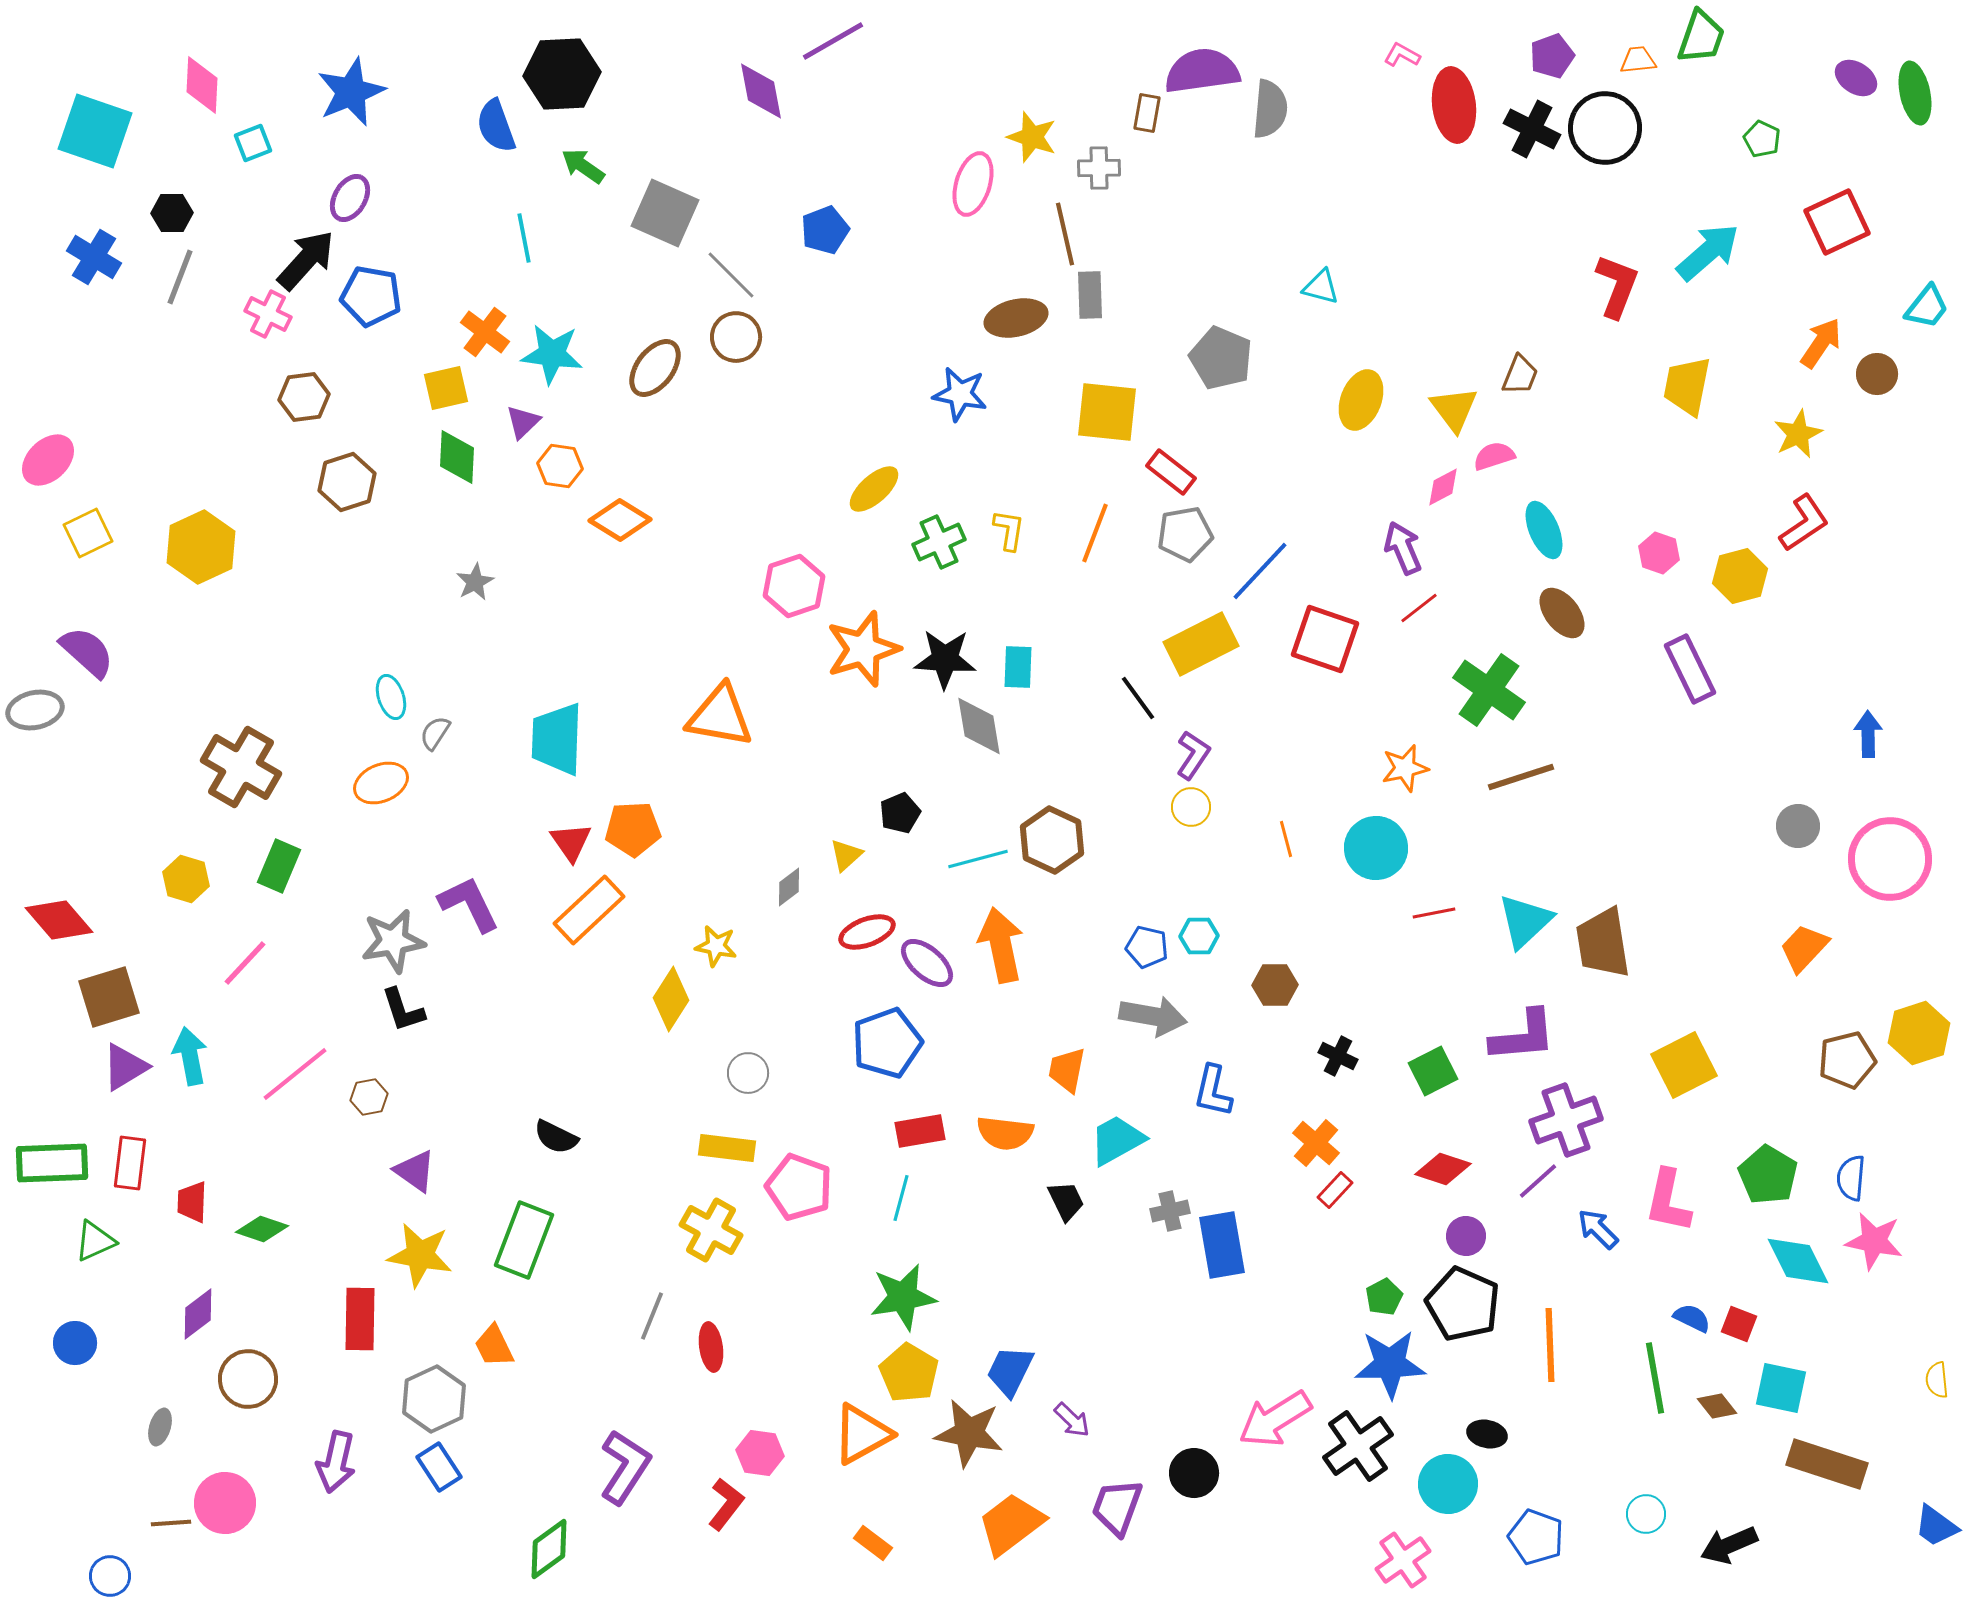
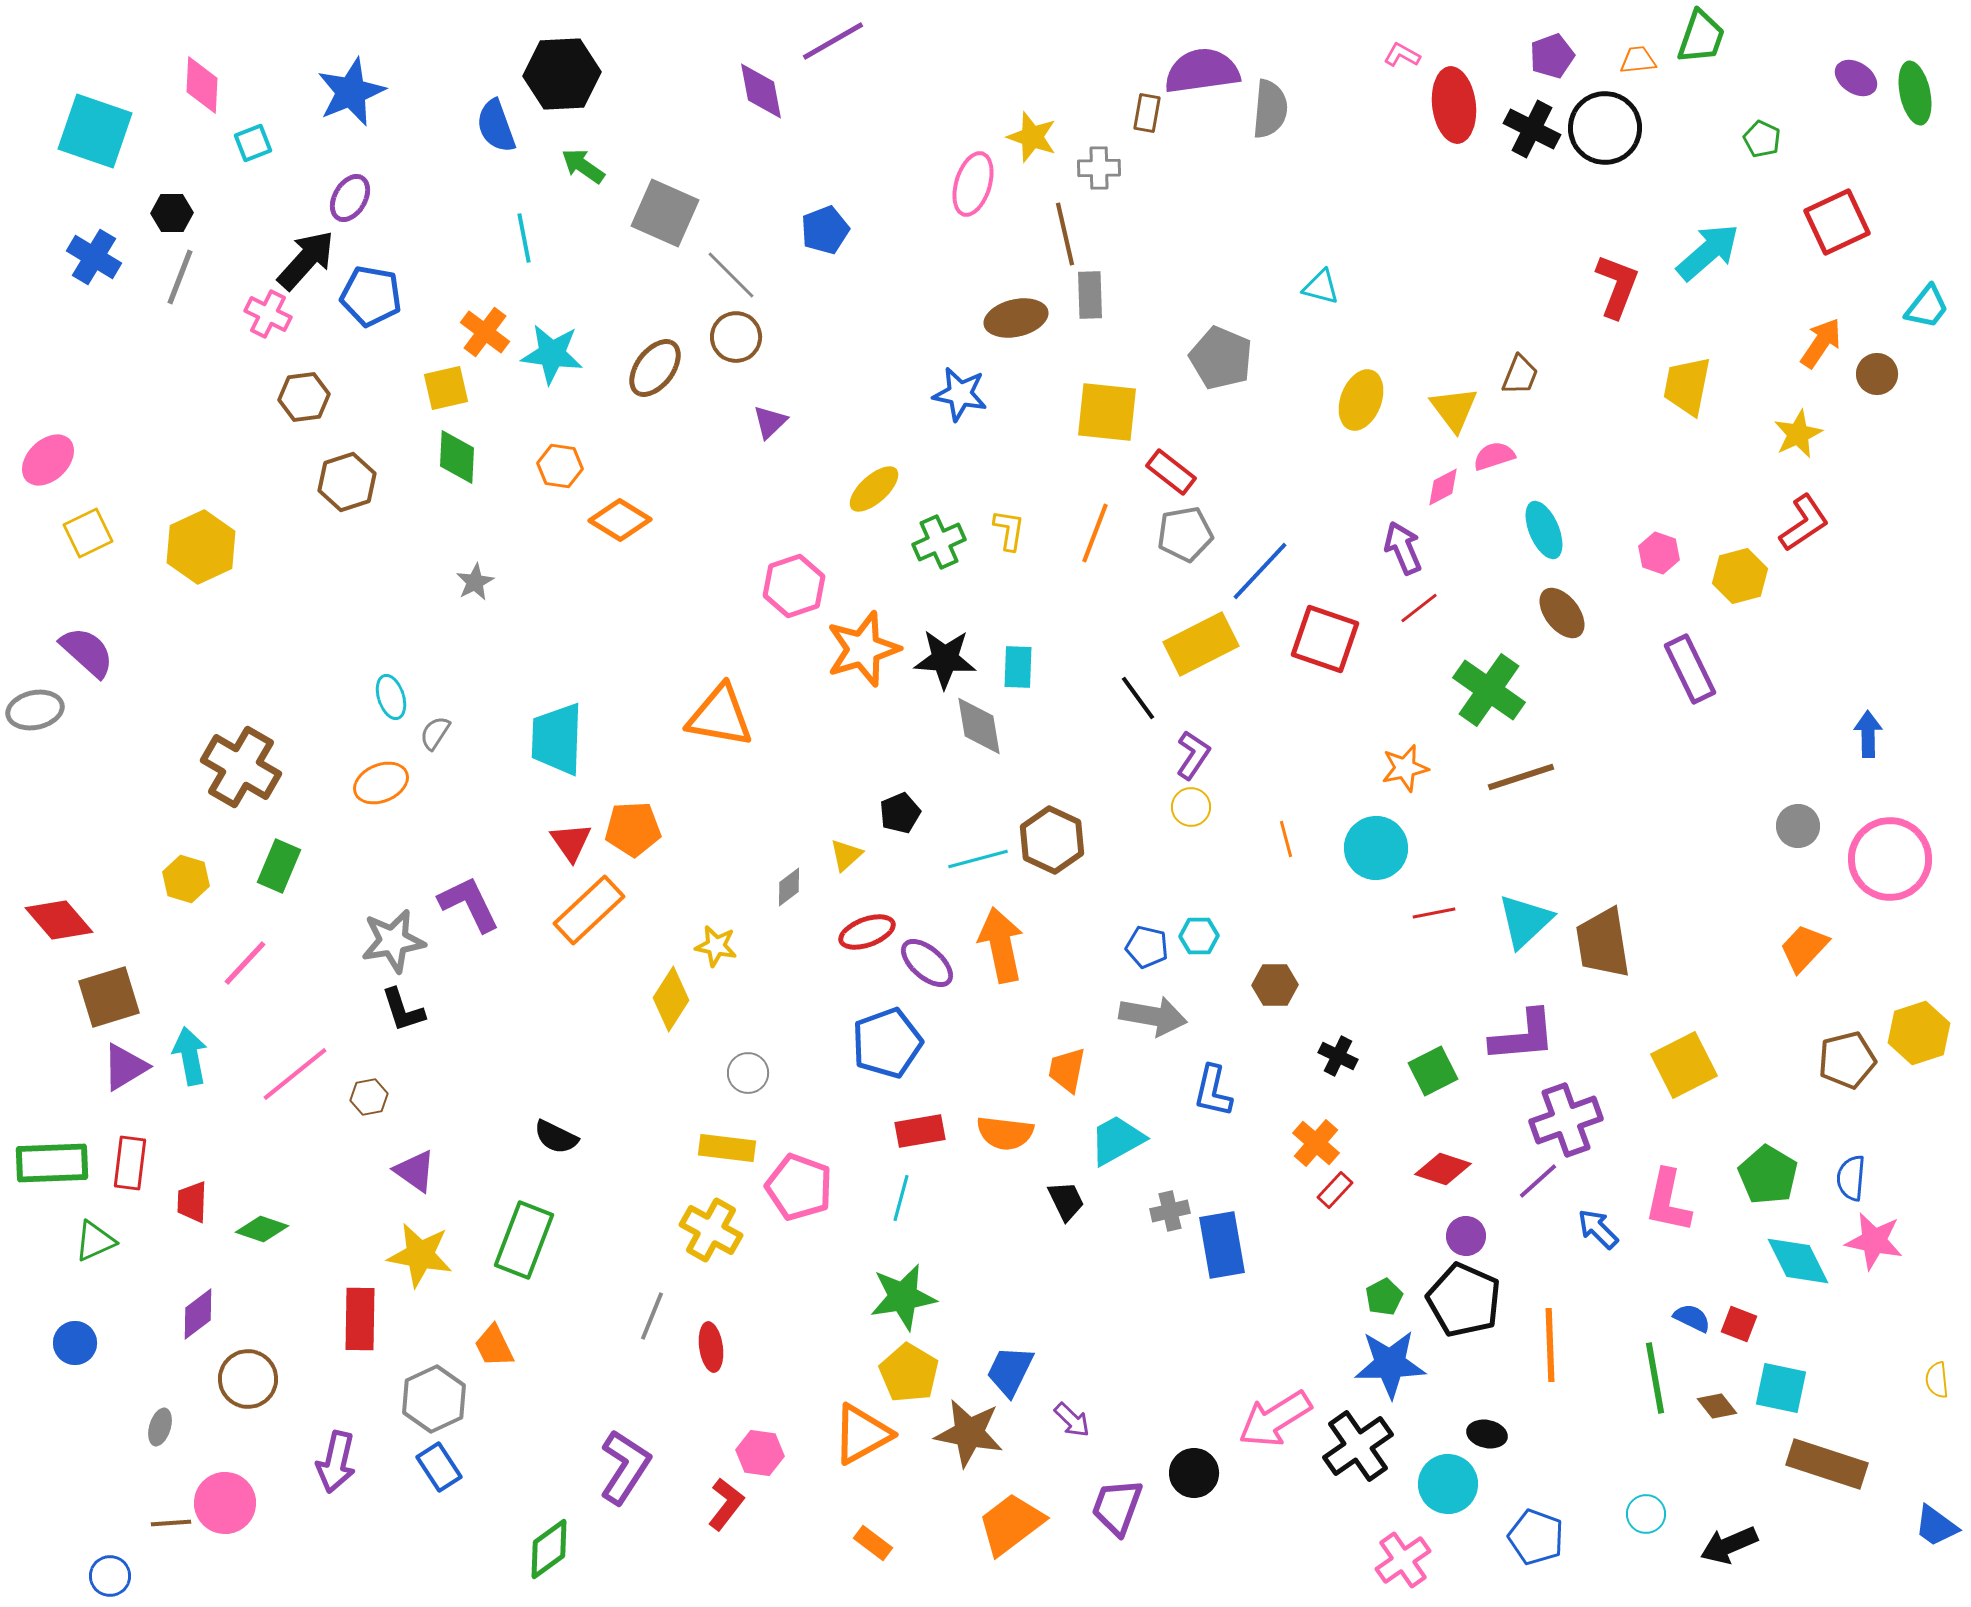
purple triangle at (523, 422): moved 247 px right
black pentagon at (1463, 1304): moved 1 px right, 4 px up
